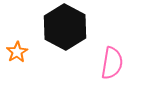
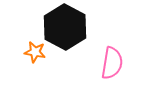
orange star: moved 18 px right; rotated 30 degrees counterclockwise
